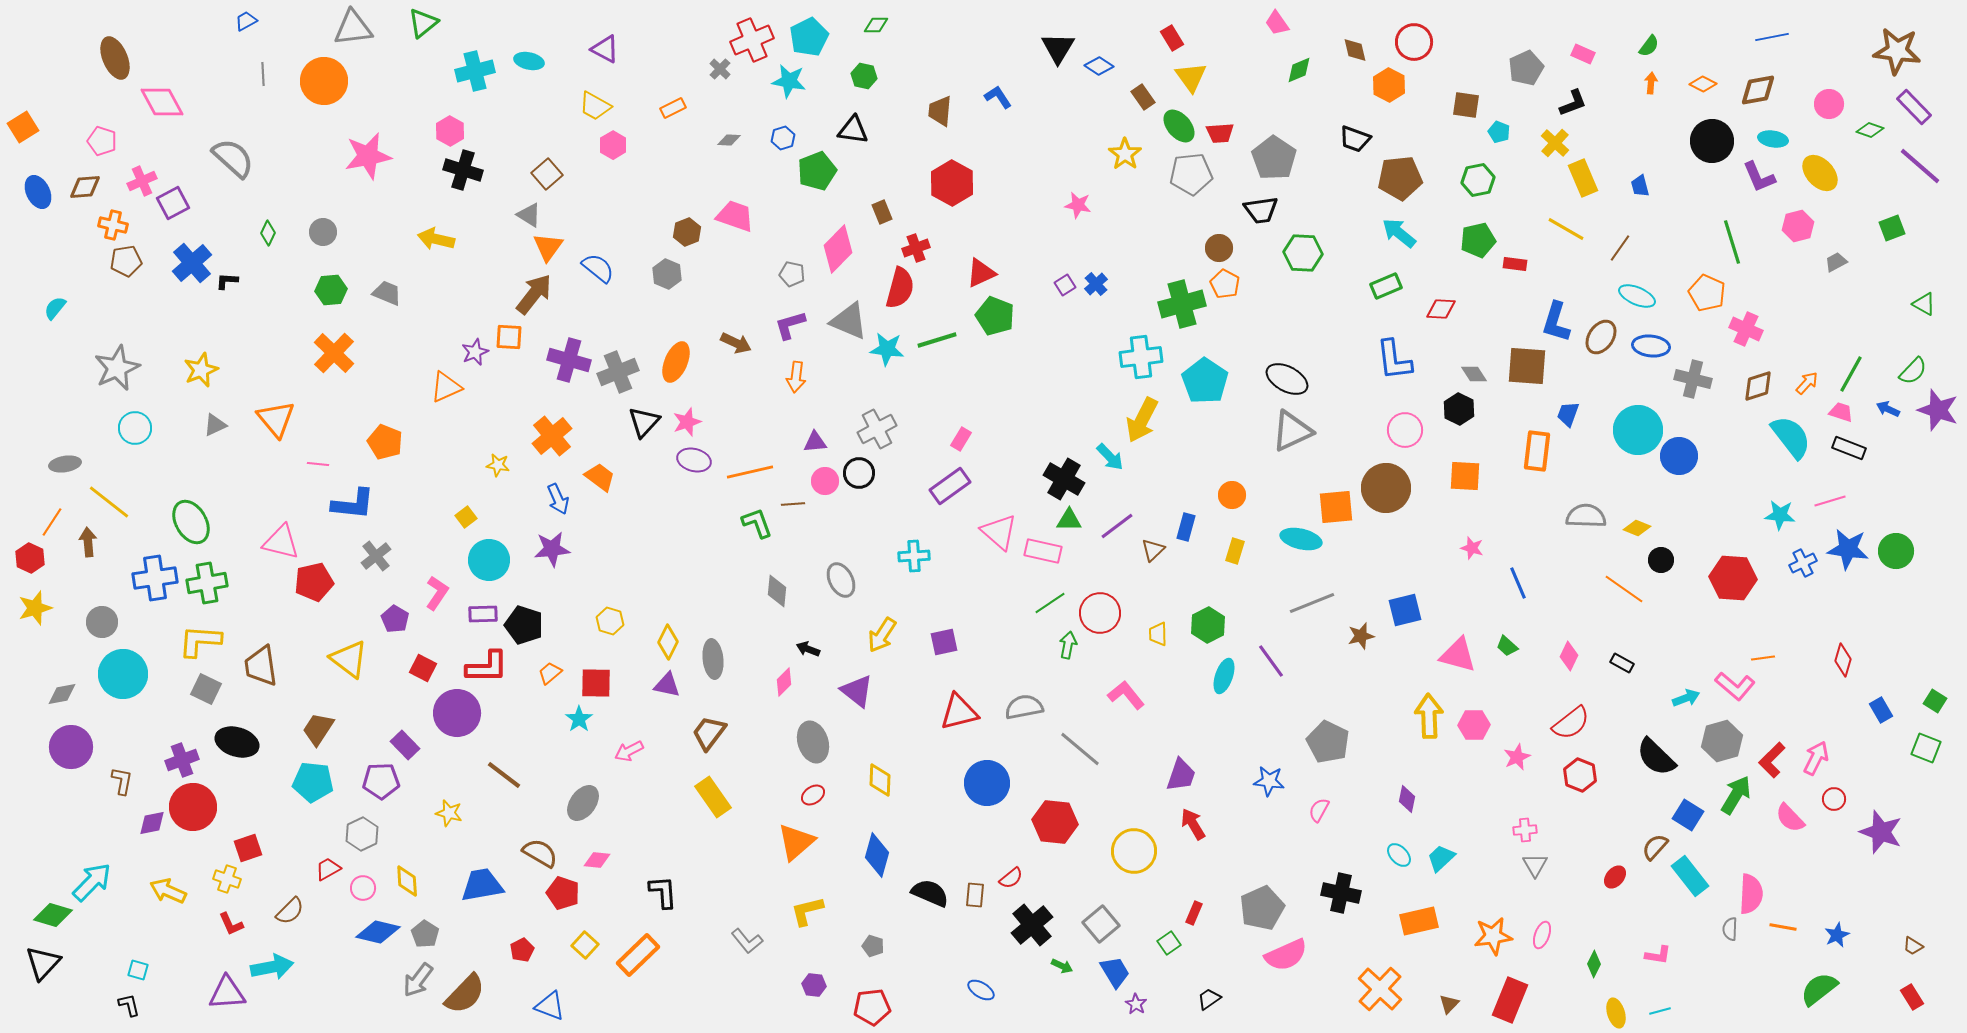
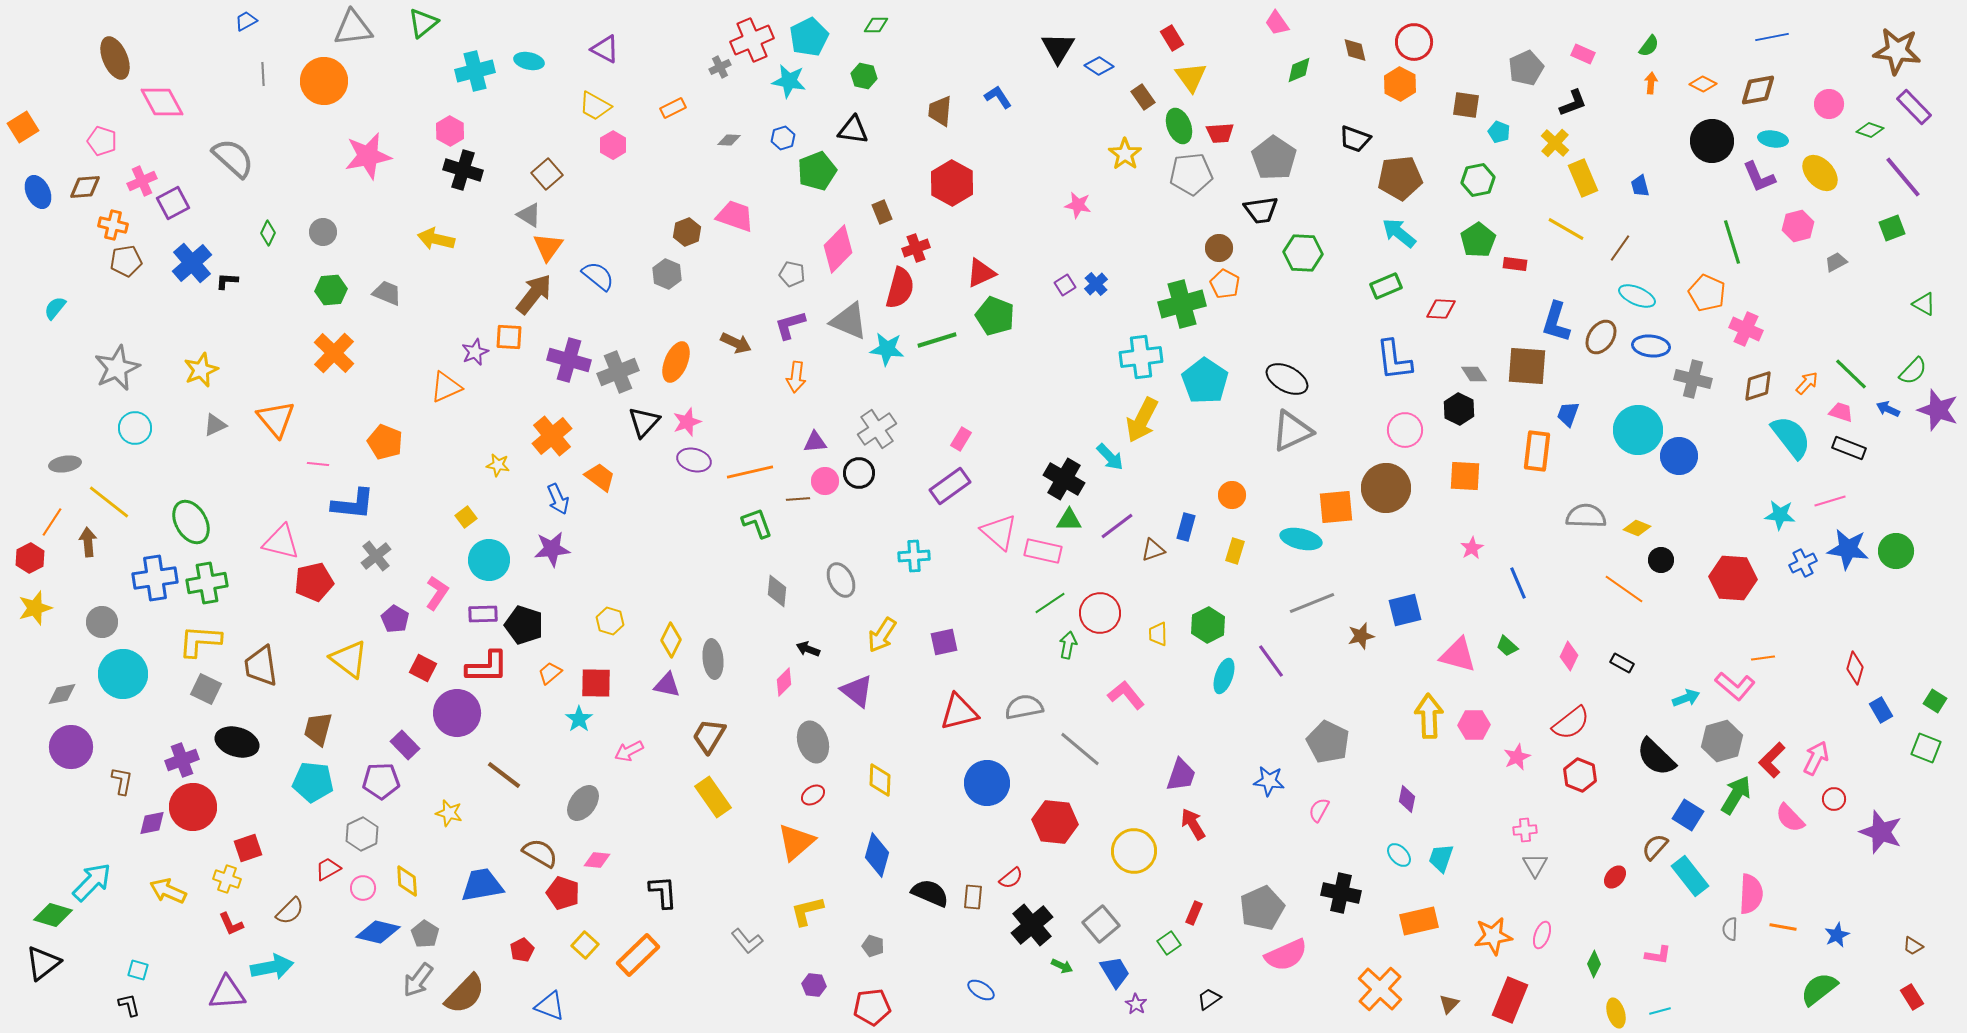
gray cross at (720, 69): moved 2 px up; rotated 20 degrees clockwise
orange hexagon at (1389, 85): moved 11 px right, 1 px up
green ellipse at (1179, 126): rotated 20 degrees clockwise
purple line at (1920, 166): moved 17 px left, 11 px down; rotated 9 degrees clockwise
green pentagon at (1478, 240): rotated 20 degrees counterclockwise
blue semicircle at (598, 268): moved 8 px down
green line at (1851, 374): rotated 75 degrees counterclockwise
gray cross at (877, 429): rotated 6 degrees counterclockwise
brown line at (793, 504): moved 5 px right, 5 px up
pink star at (1472, 548): rotated 25 degrees clockwise
brown triangle at (1153, 550): rotated 25 degrees clockwise
red hexagon at (30, 558): rotated 8 degrees clockwise
yellow diamond at (668, 642): moved 3 px right, 2 px up
red diamond at (1843, 660): moved 12 px right, 8 px down
brown trapezoid at (318, 729): rotated 18 degrees counterclockwise
brown trapezoid at (709, 733): moved 3 px down; rotated 6 degrees counterclockwise
cyan trapezoid at (1441, 858): rotated 28 degrees counterclockwise
brown rectangle at (975, 895): moved 2 px left, 2 px down
black triangle at (43, 963): rotated 9 degrees clockwise
